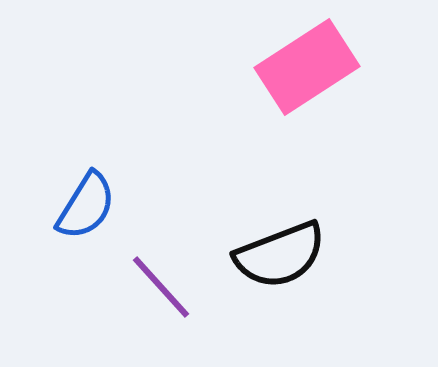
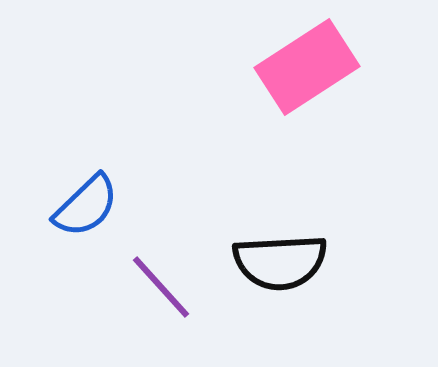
blue semicircle: rotated 14 degrees clockwise
black semicircle: moved 7 px down; rotated 18 degrees clockwise
